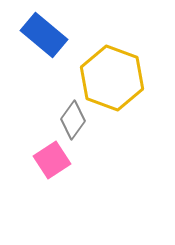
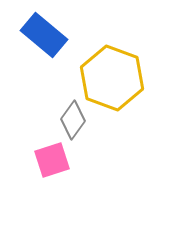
pink square: rotated 15 degrees clockwise
